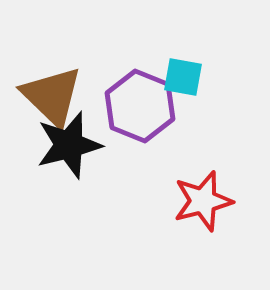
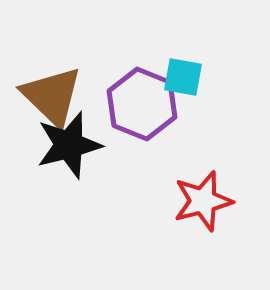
purple hexagon: moved 2 px right, 2 px up
